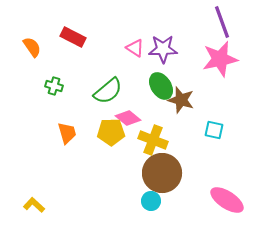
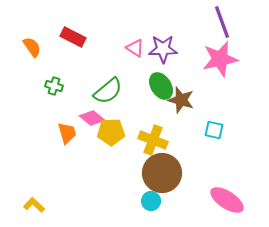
pink diamond: moved 36 px left
